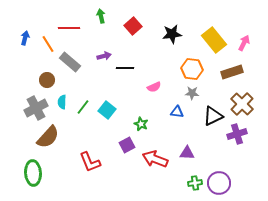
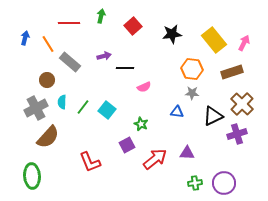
green arrow: rotated 24 degrees clockwise
red line: moved 5 px up
pink semicircle: moved 10 px left
red arrow: rotated 120 degrees clockwise
green ellipse: moved 1 px left, 3 px down
purple circle: moved 5 px right
